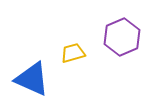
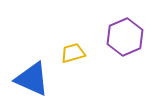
purple hexagon: moved 3 px right
